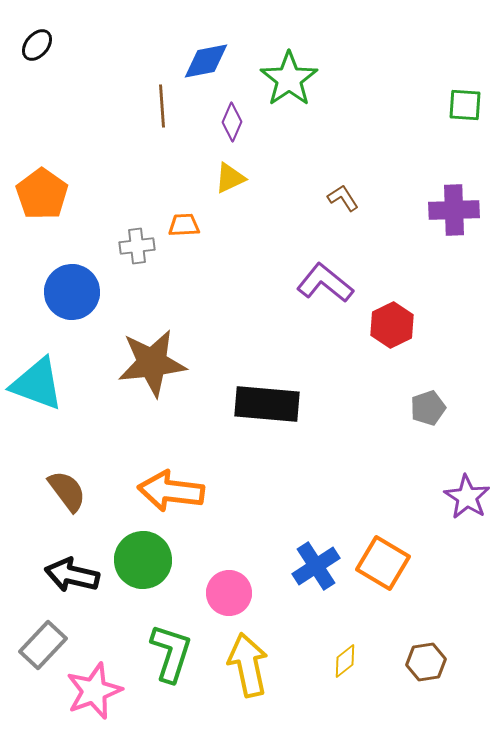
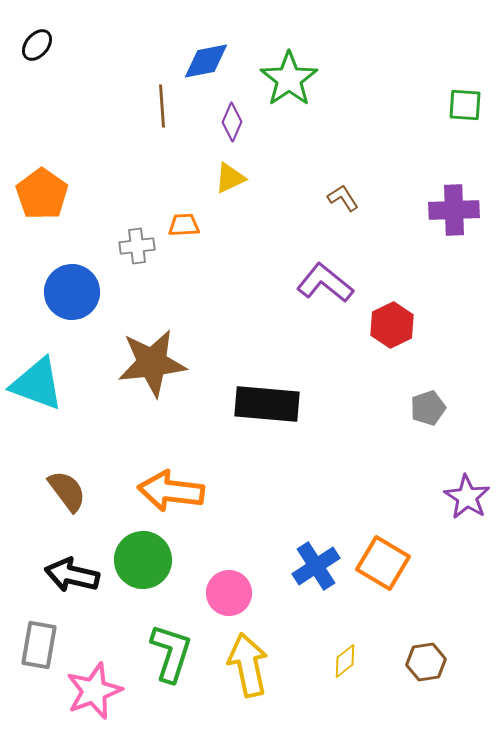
gray rectangle: moved 4 px left; rotated 33 degrees counterclockwise
